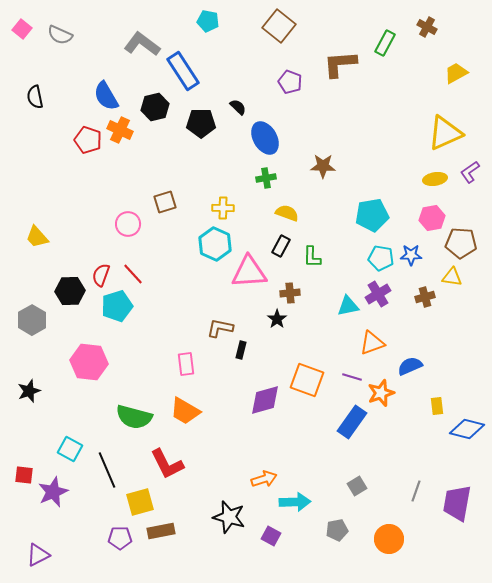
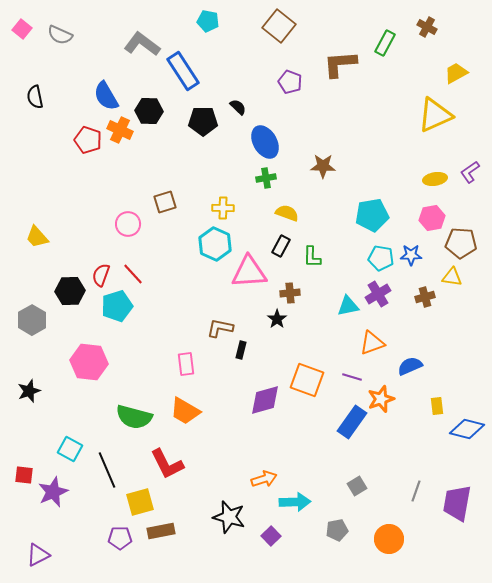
black hexagon at (155, 107): moved 6 px left, 4 px down; rotated 16 degrees clockwise
black pentagon at (201, 123): moved 2 px right, 2 px up
yellow triangle at (445, 133): moved 10 px left, 18 px up
blue ellipse at (265, 138): moved 4 px down
orange star at (381, 393): moved 6 px down
purple square at (271, 536): rotated 18 degrees clockwise
